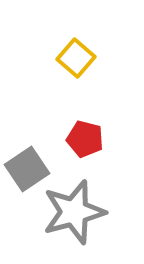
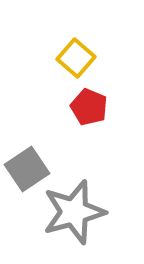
red pentagon: moved 4 px right, 32 px up; rotated 9 degrees clockwise
